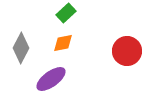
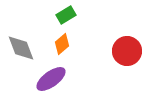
green rectangle: moved 2 px down; rotated 12 degrees clockwise
orange diamond: moved 1 px left, 1 px down; rotated 30 degrees counterclockwise
gray diamond: rotated 48 degrees counterclockwise
